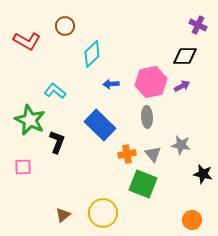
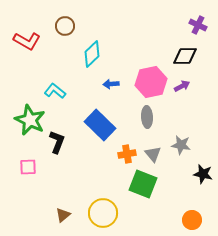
pink square: moved 5 px right
